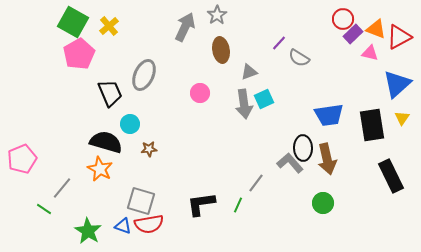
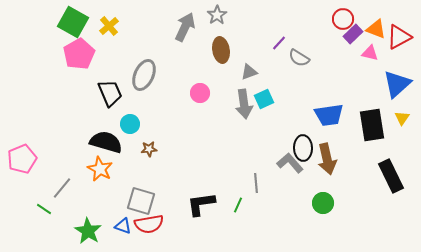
gray line at (256, 183): rotated 42 degrees counterclockwise
